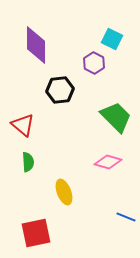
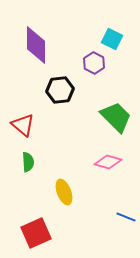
red square: rotated 12 degrees counterclockwise
